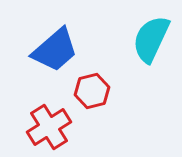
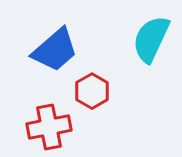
red hexagon: rotated 16 degrees counterclockwise
red cross: rotated 21 degrees clockwise
